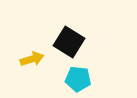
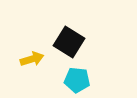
cyan pentagon: moved 1 px left, 1 px down
